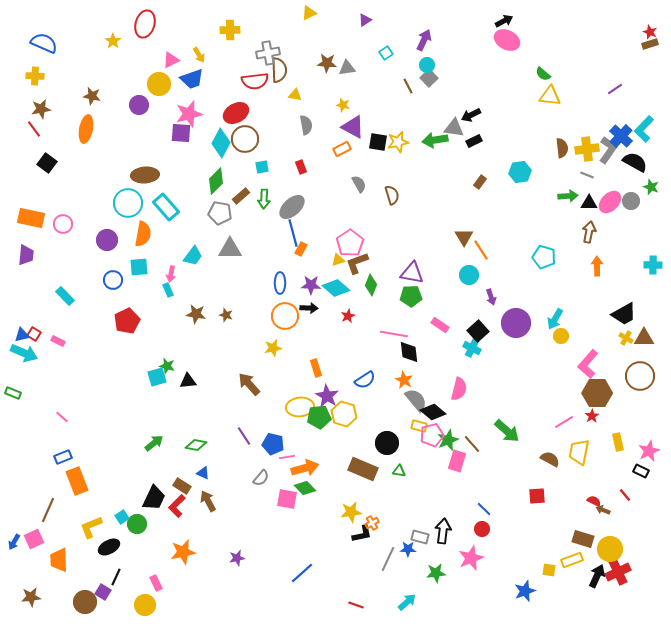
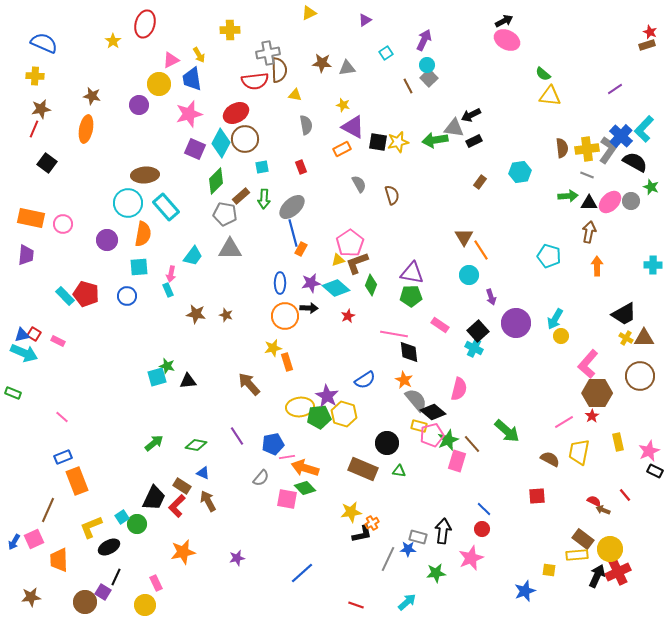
brown rectangle at (650, 44): moved 3 px left, 1 px down
brown star at (327, 63): moved 5 px left
blue trapezoid at (192, 79): rotated 100 degrees clockwise
red line at (34, 129): rotated 60 degrees clockwise
purple square at (181, 133): moved 14 px right, 16 px down; rotated 20 degrees clockwise
gray pentagon at (220, 213): moved 5 px right, 1 px down
cyan pentagon at (544, 257): moved 5 px right, 1 px up
blue circle at (113, 280): moved 14 px right, 16 px down
purple star at (311, 285): moved 2 px up; rotated 12 degrees counterclockwise
red pentagon at (127, 321): moved 41 px left, 27 px up; rotated 30 degrees counterclockwise
cyan cross at (472, 348): moved 2 px right
orange rectangle at (316, 368): moved 29 px left, 6 px up
purple line at (244, 436): moved 7 px left
blue pentagon at (273, 444): rotated 25 degrees counterclockwise
orange arrow at (305, 468): rotated 148 degrees counterclockwise
black rectangle at (641, 471): moved 14 px right
gray rectangle at (420, 537): moved 2 px left
brown rectangle at (583, 539): rotated 20 degrees clockwise
yellow rectangle at (572, 560): moved 5 px right, 5 px up; rotated 15 degrees clockwise
